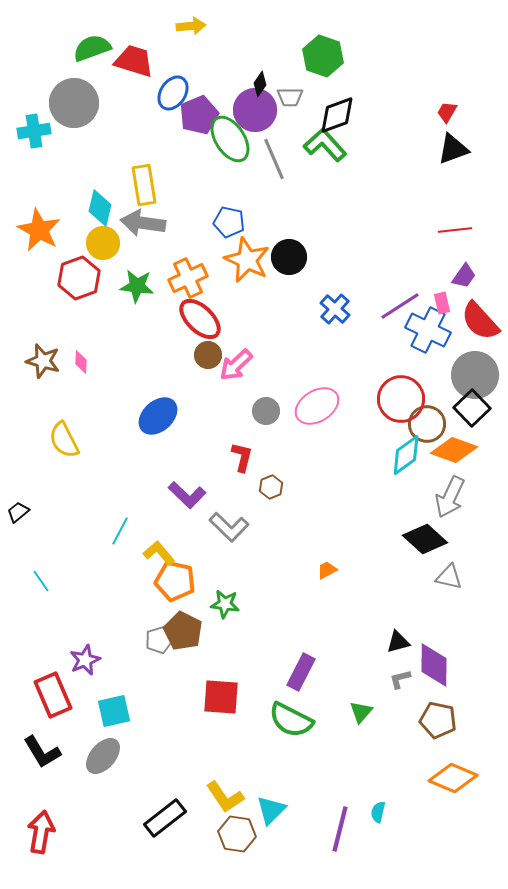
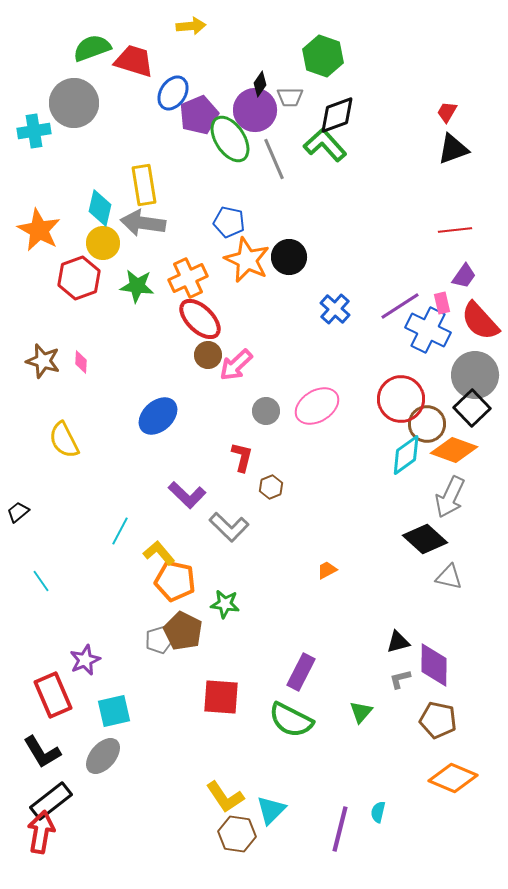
black rectangle at (165, 818): moved 114 px left, 17 px up
